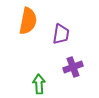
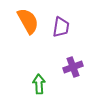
orange semicircle: rotated 40 degrees counterclockwise
purple trapezoid: moved 7 px up
